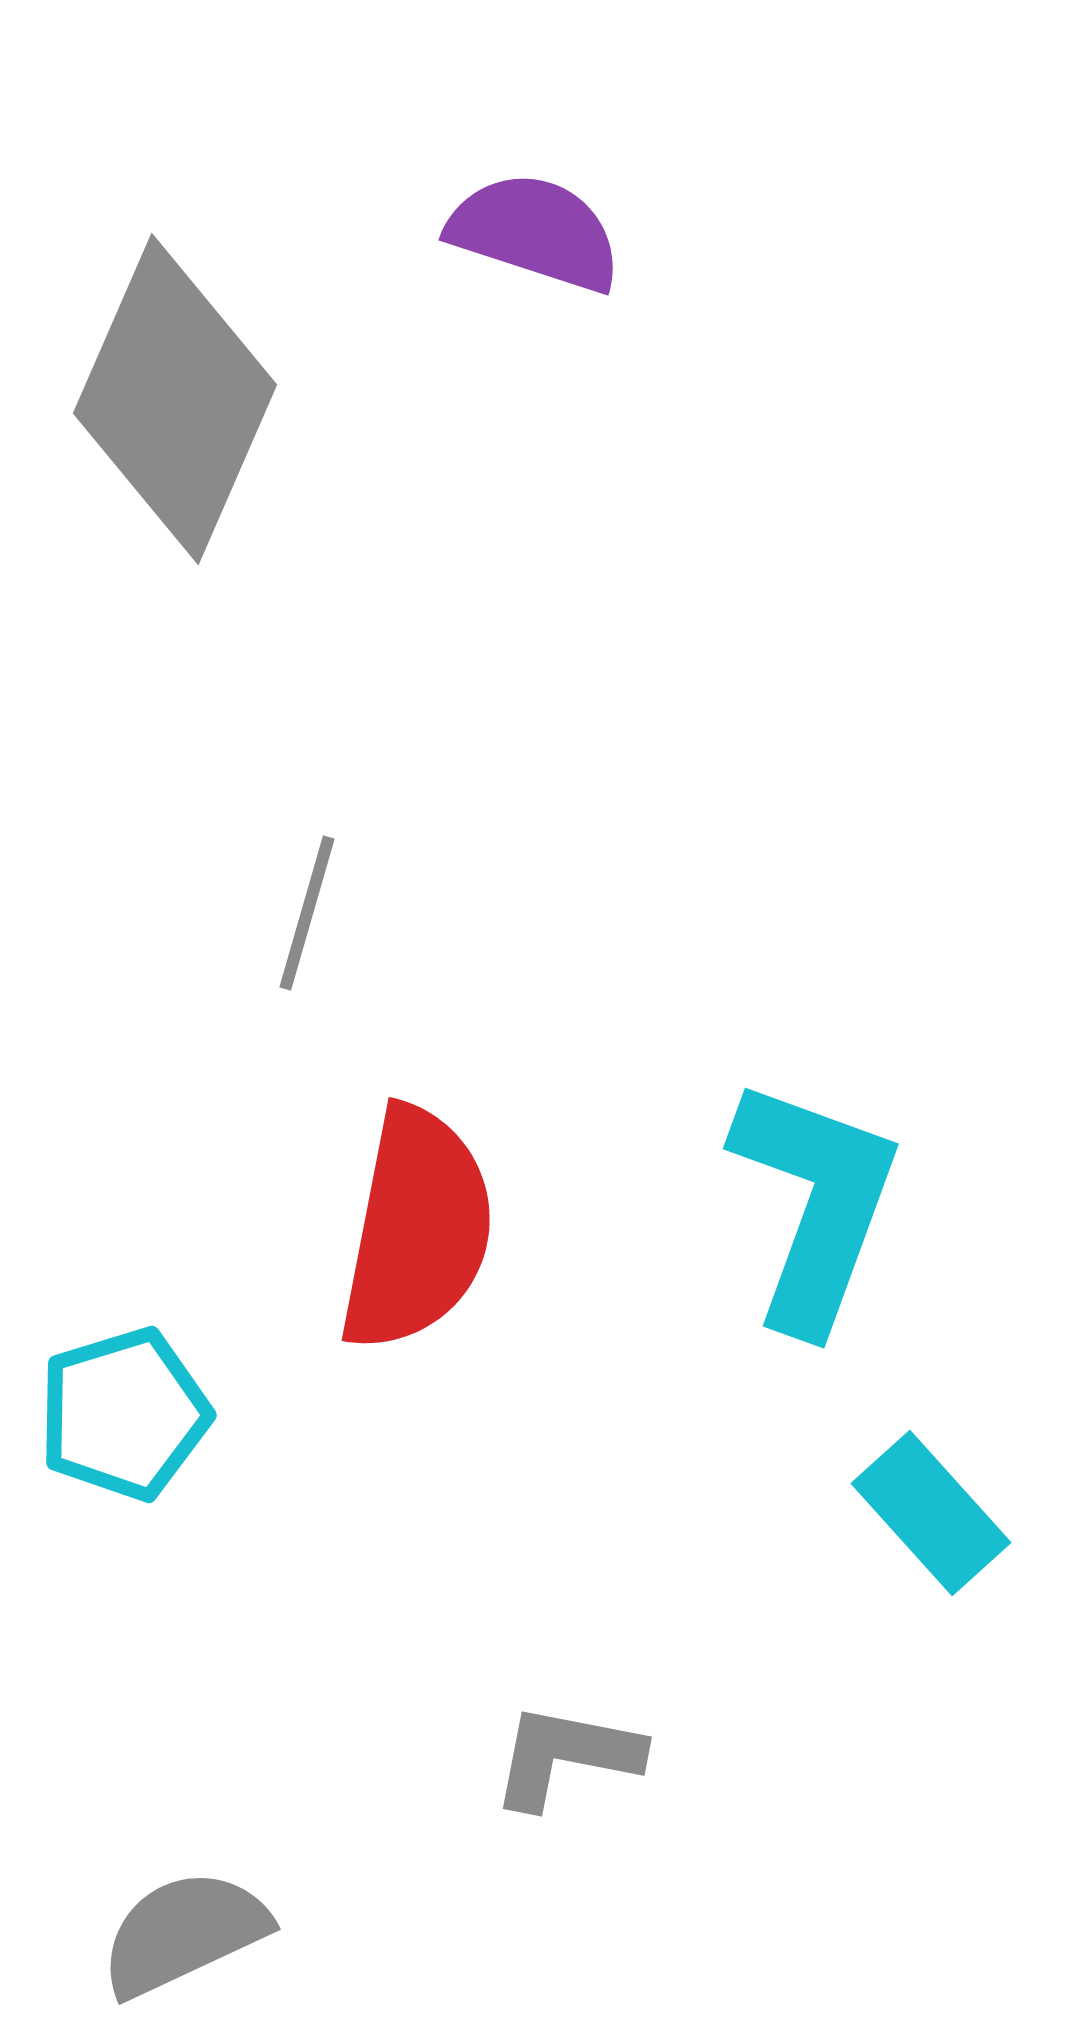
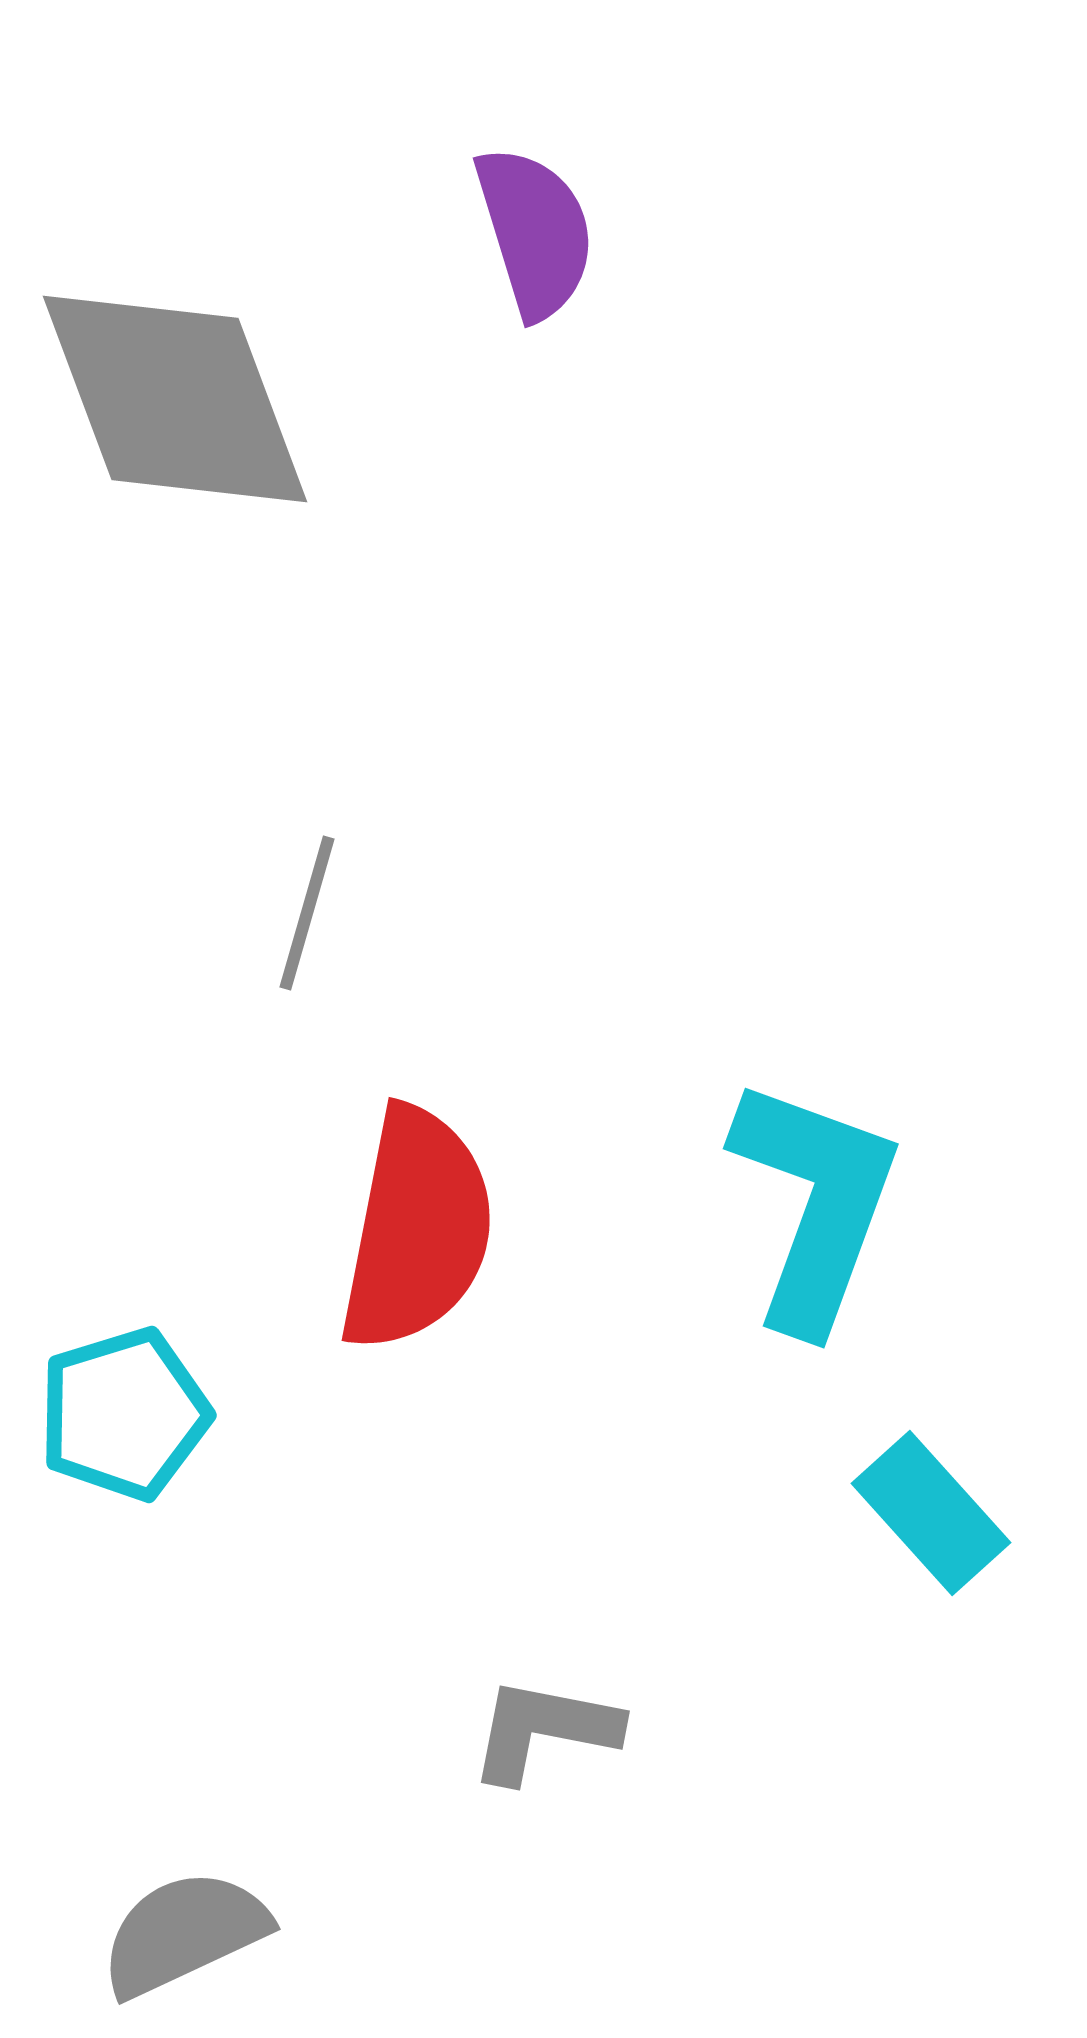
purple semicircle: rotated 55 degrees clockwise
gray diamond: rotated 44 degrees counterclockwise
gray L-shape: moved 22 px left, 26 px up
